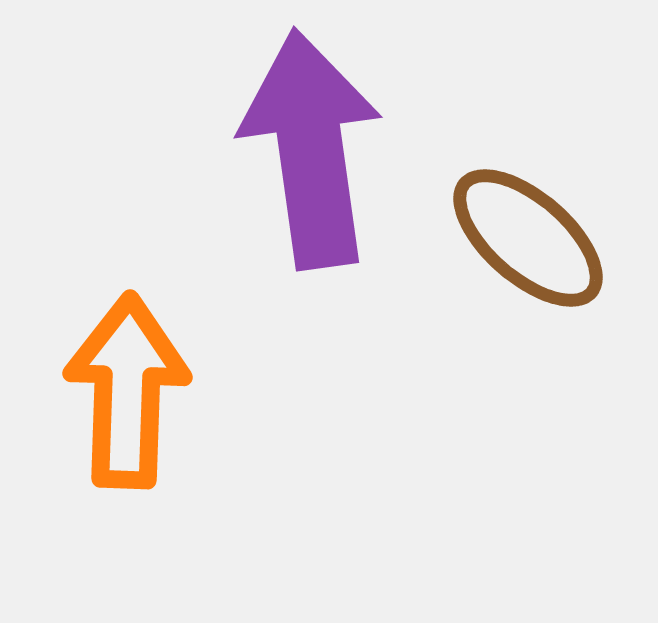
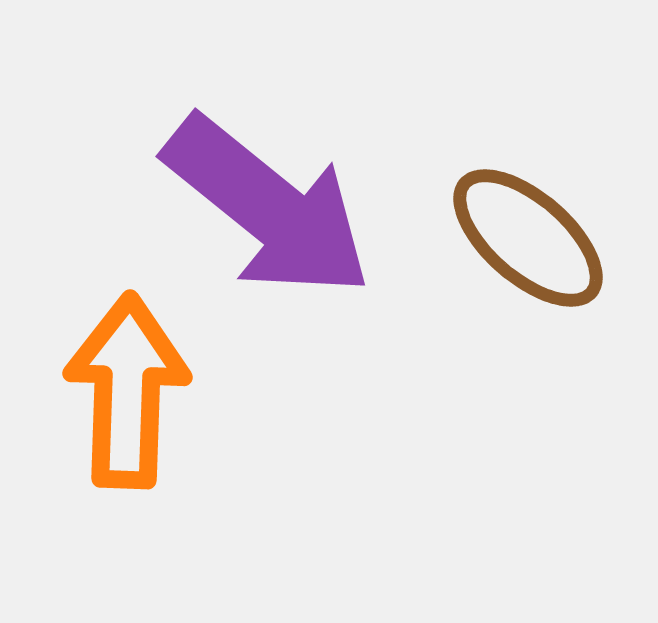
purple arrow: moved 43 px left, 58 px down; rotated 137 degrees clockwise
